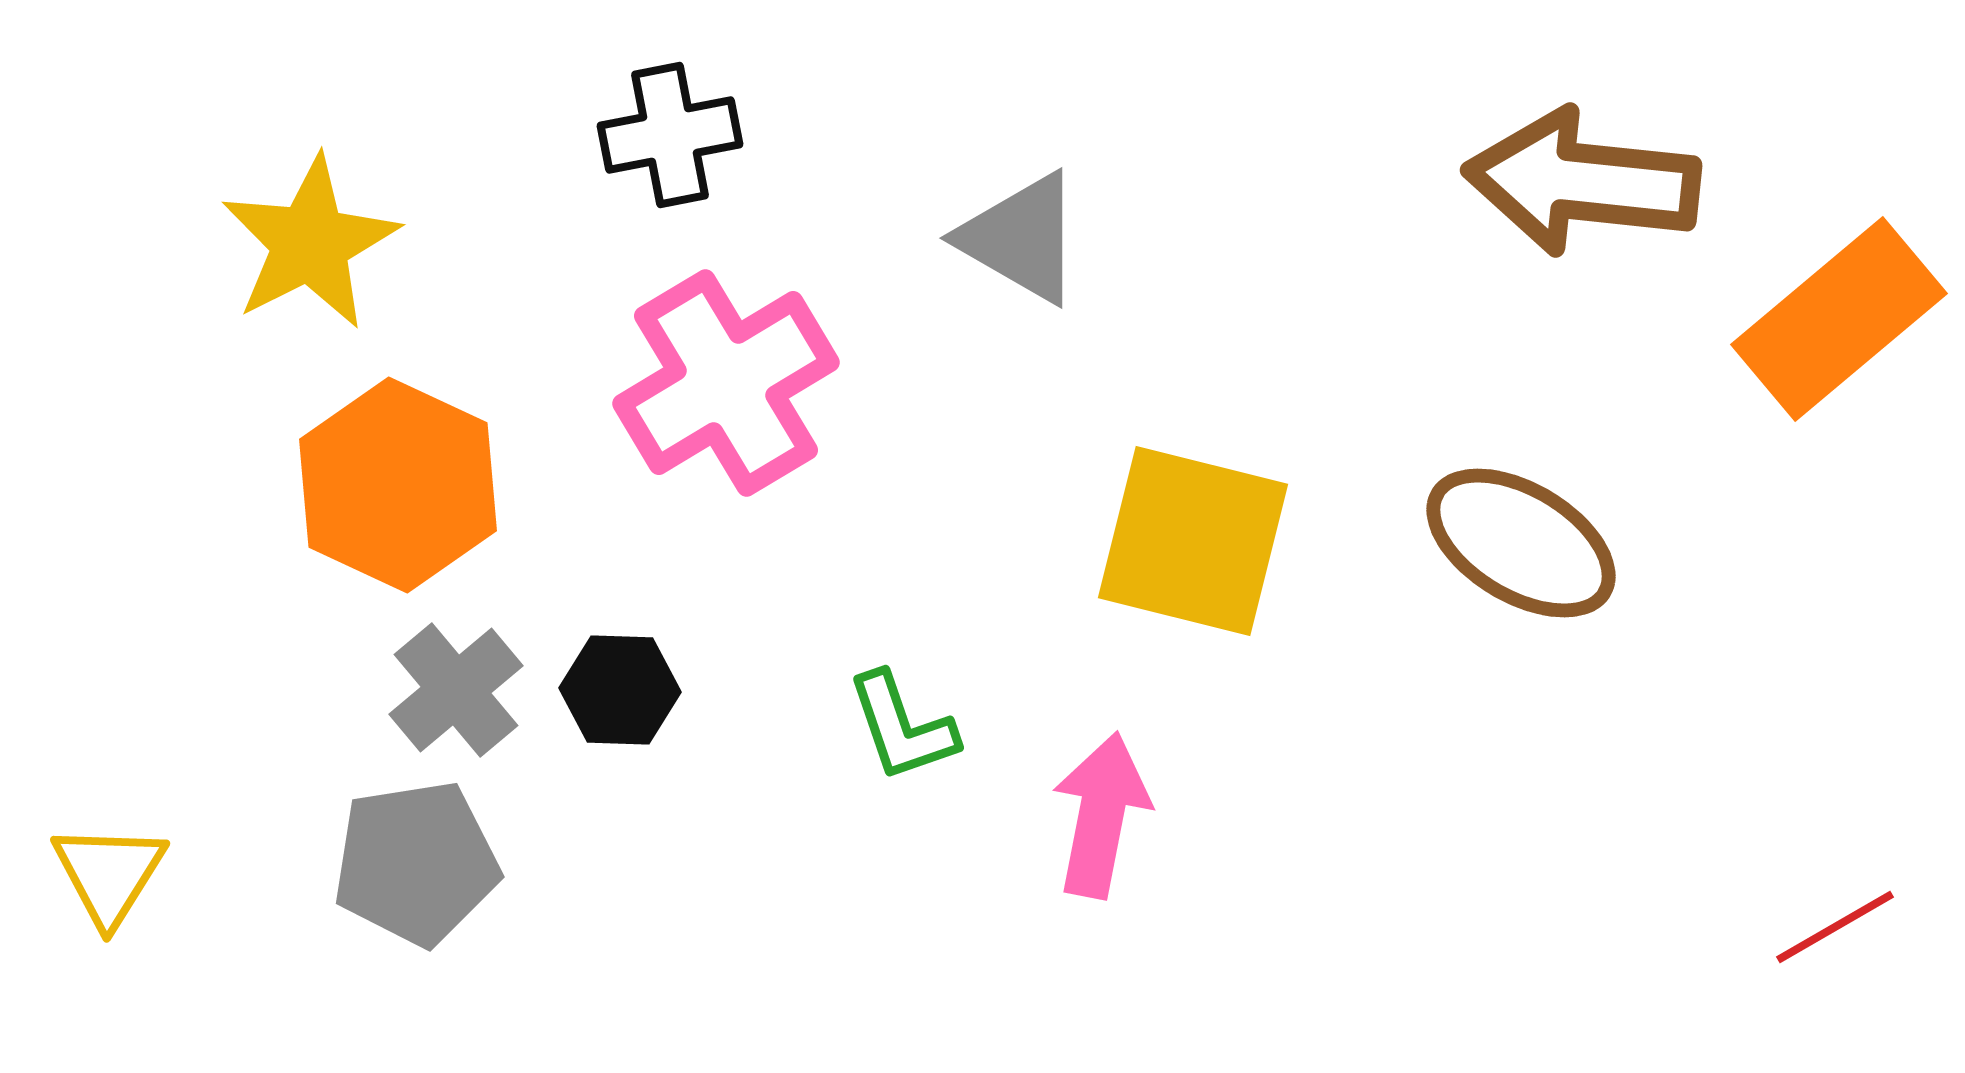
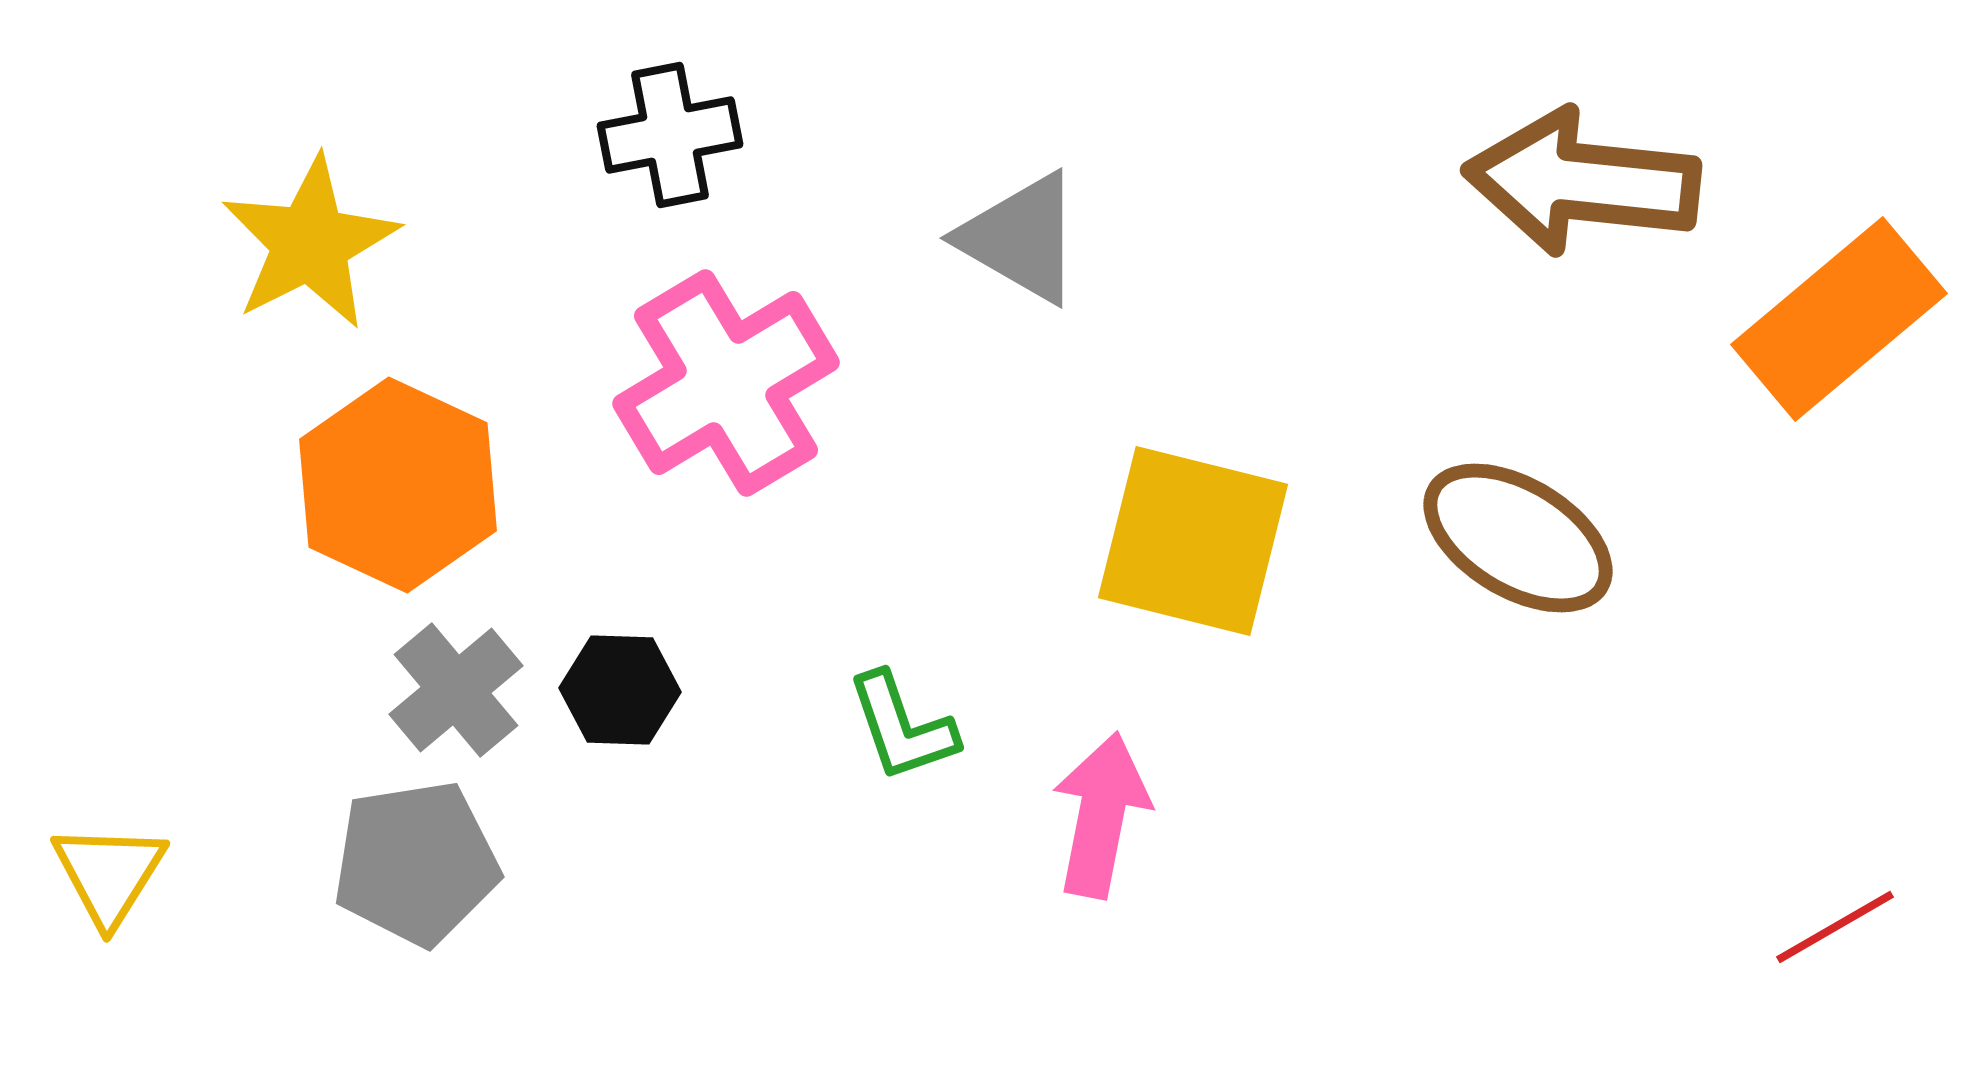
brown ellipse: moved 3 px left, 5 px up
